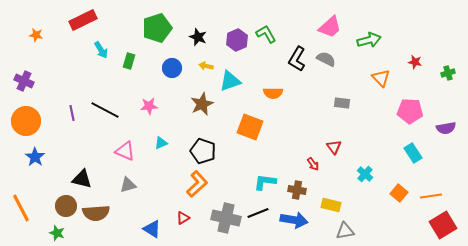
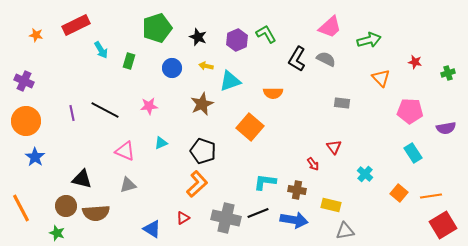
red rectangle at (83, 20): moved 7 px left, 5 px down
orange square at (250, 127): rotated 20 degrees clockwise
